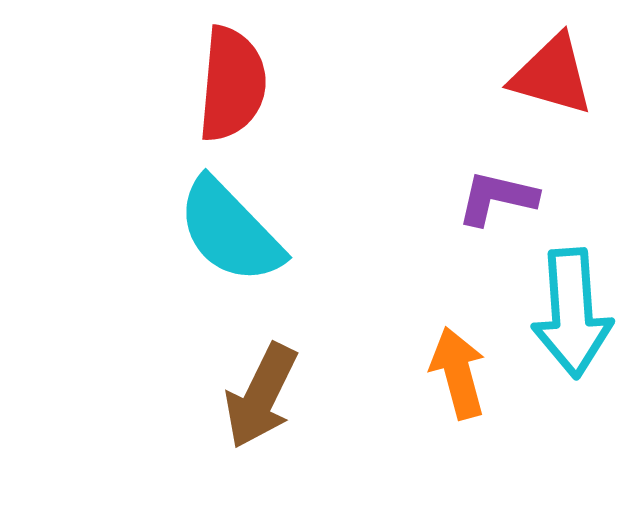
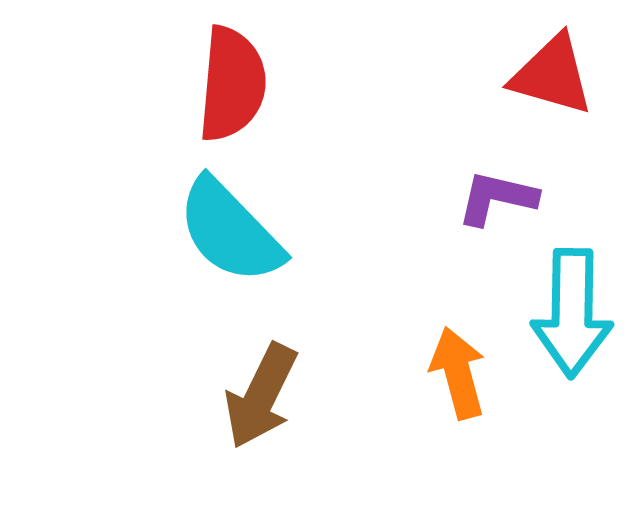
cyan arrow: rotated 5 degrees clockwise
